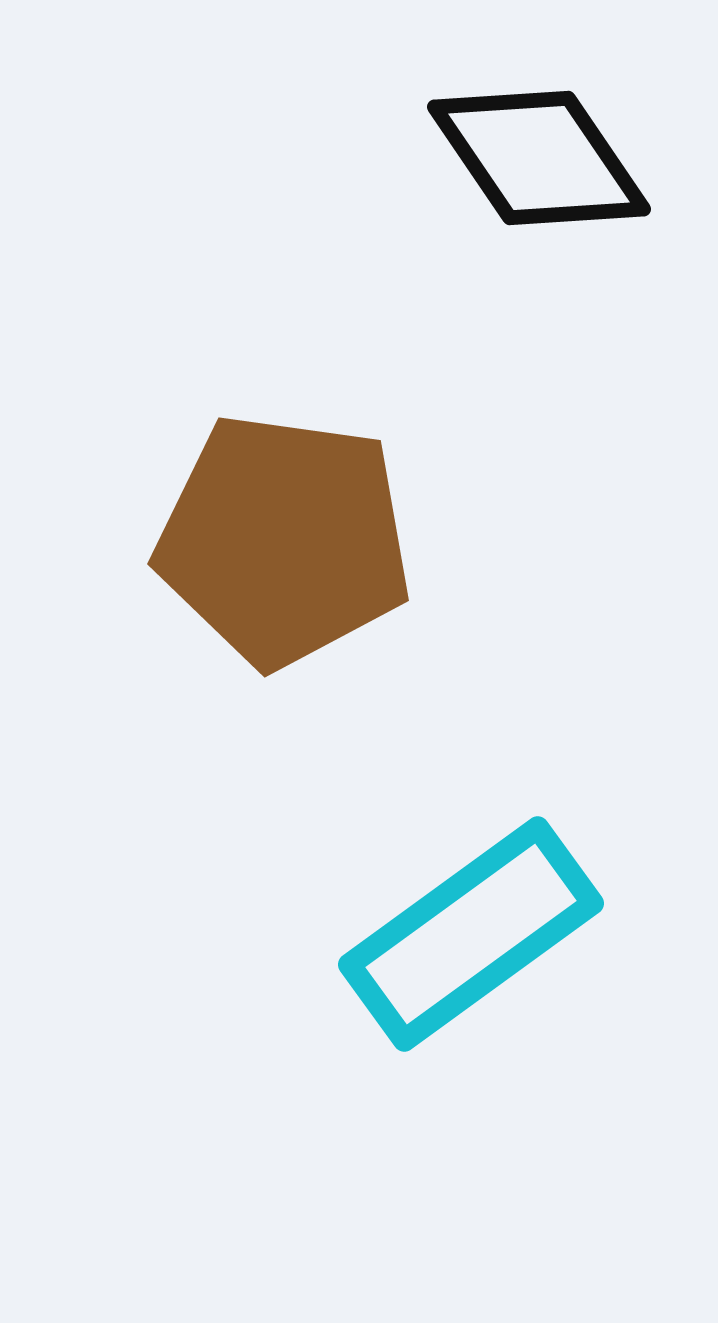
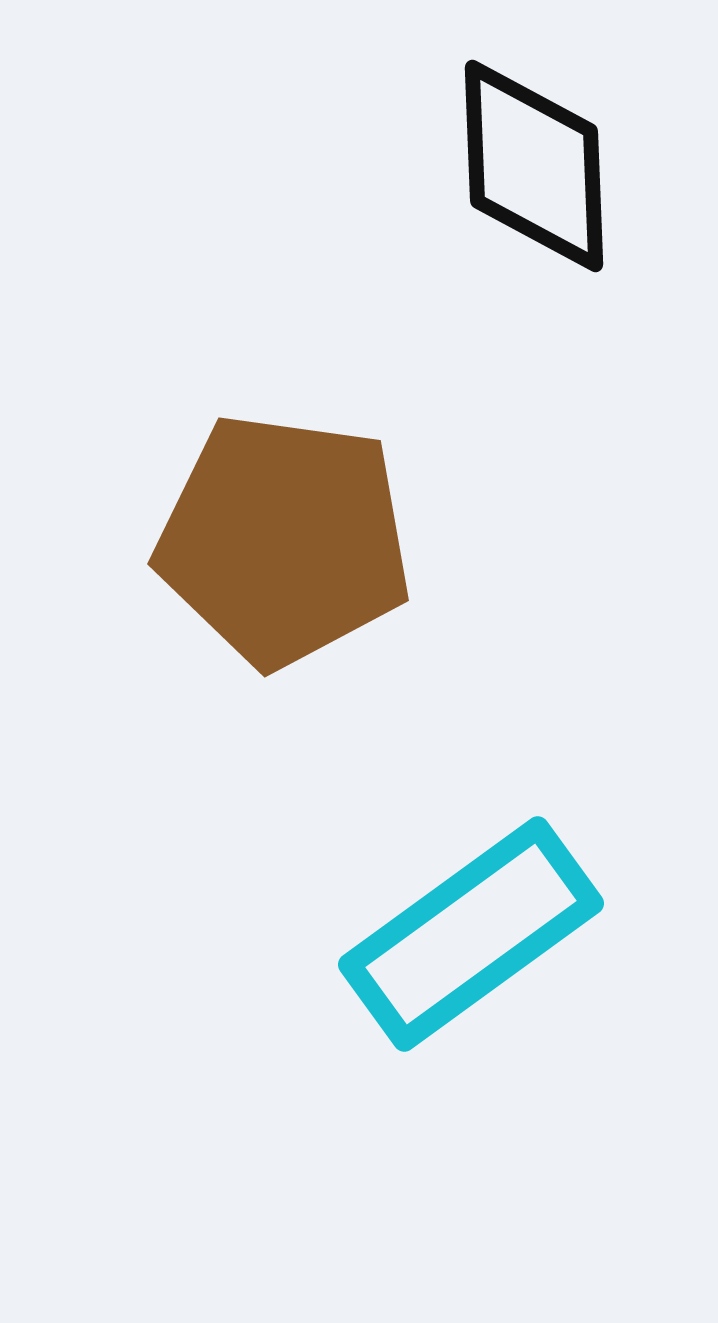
black diamond: moved 5 px left, 8 px down; rotated 32 degrees clockwise
